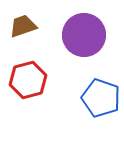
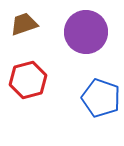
brown trapezoid: moved 1 px right, 2 px up
purple circle: moved 2 px right, 3 px up
